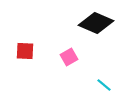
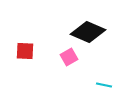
black diamond: moved 8 px left, 9 px down
cyan line: rotated 28 degrees counterclockwise
